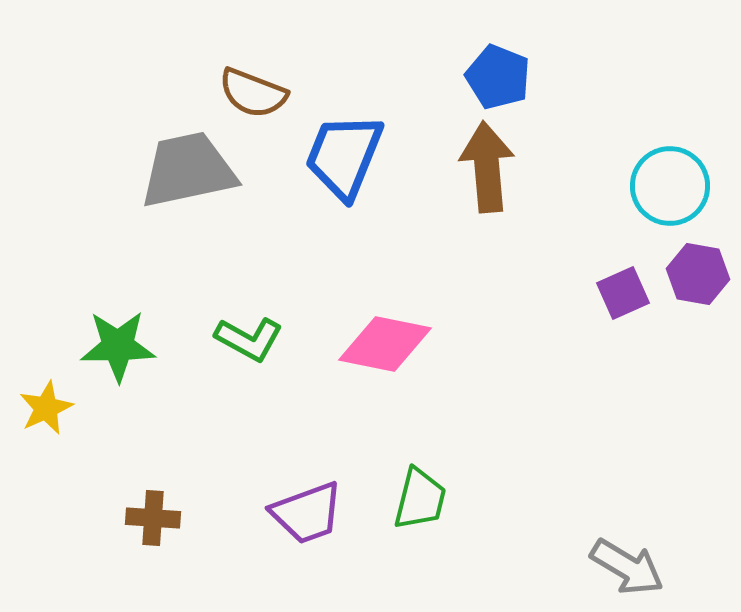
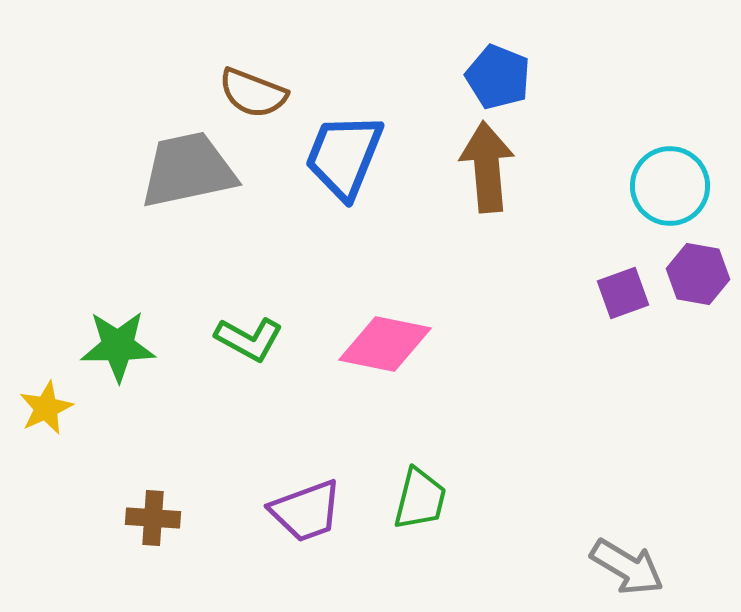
purple square: rotated 4 degrees clockwise
purple trapezoid: moved 1 px left, 2 px up
